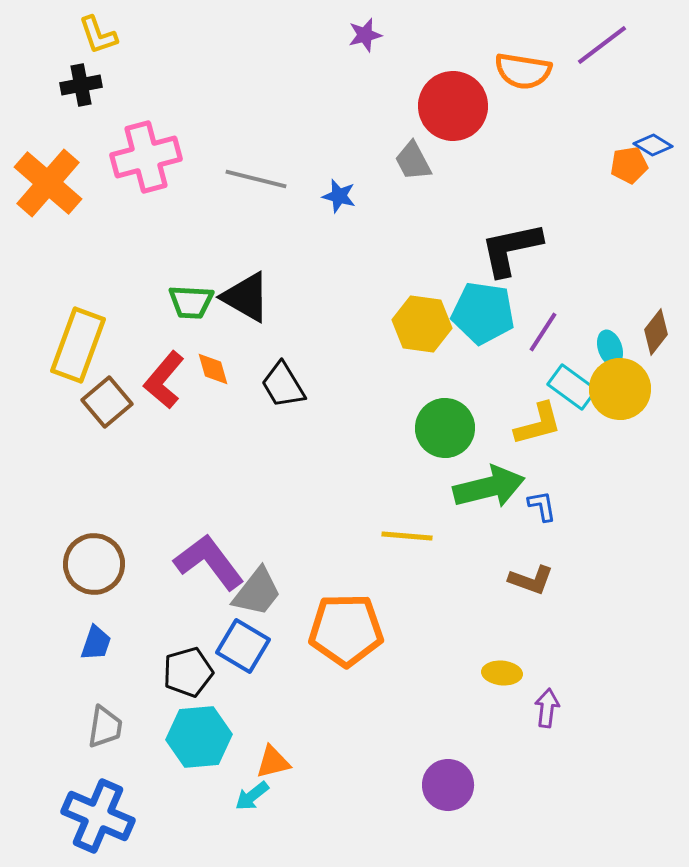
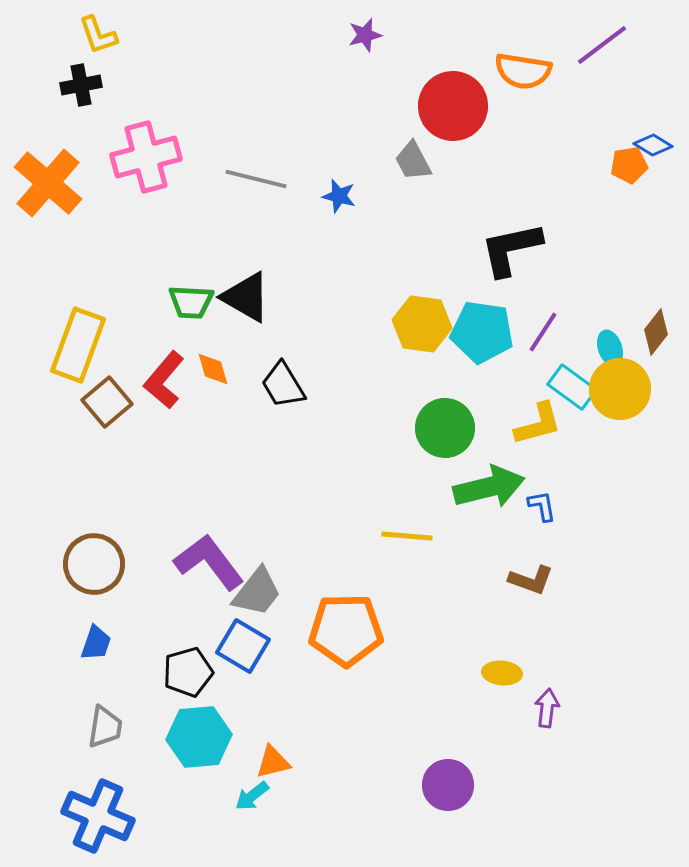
cyan pentagon at (483, 313): moved 1 px left, 19 px down
